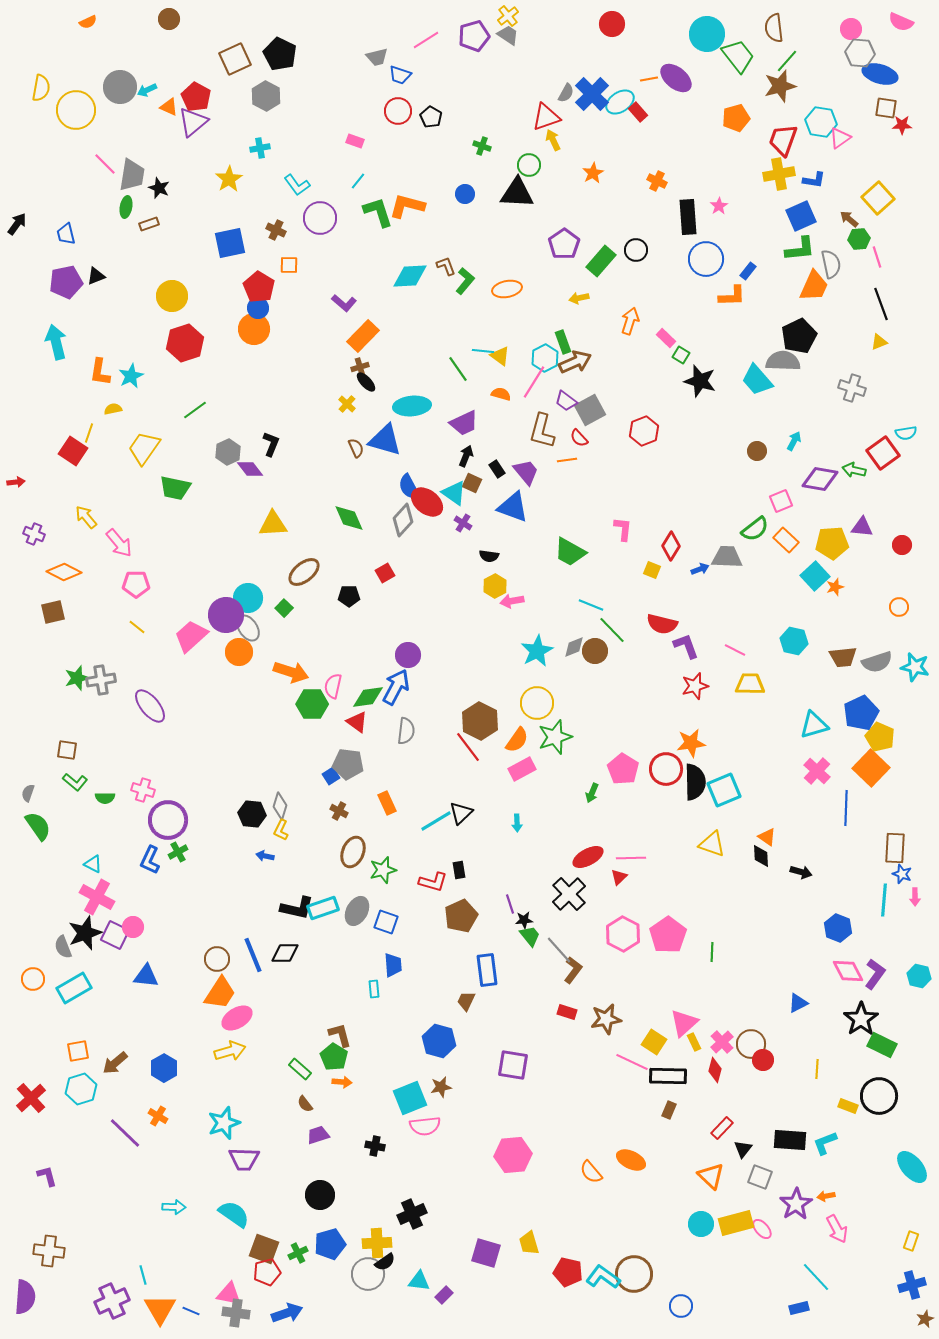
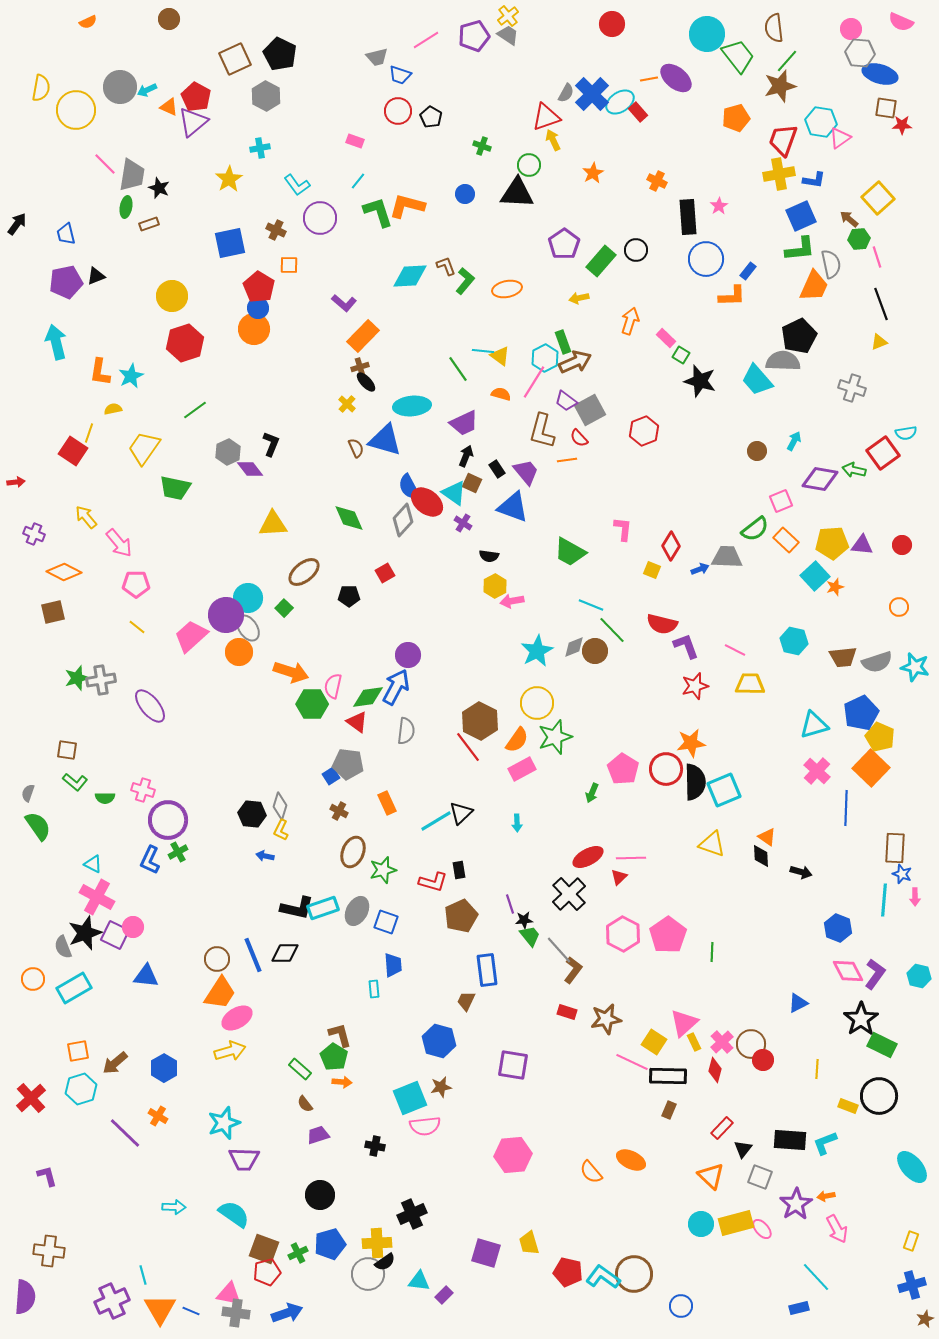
purple triangle at (862, 527): moved 18 px down
